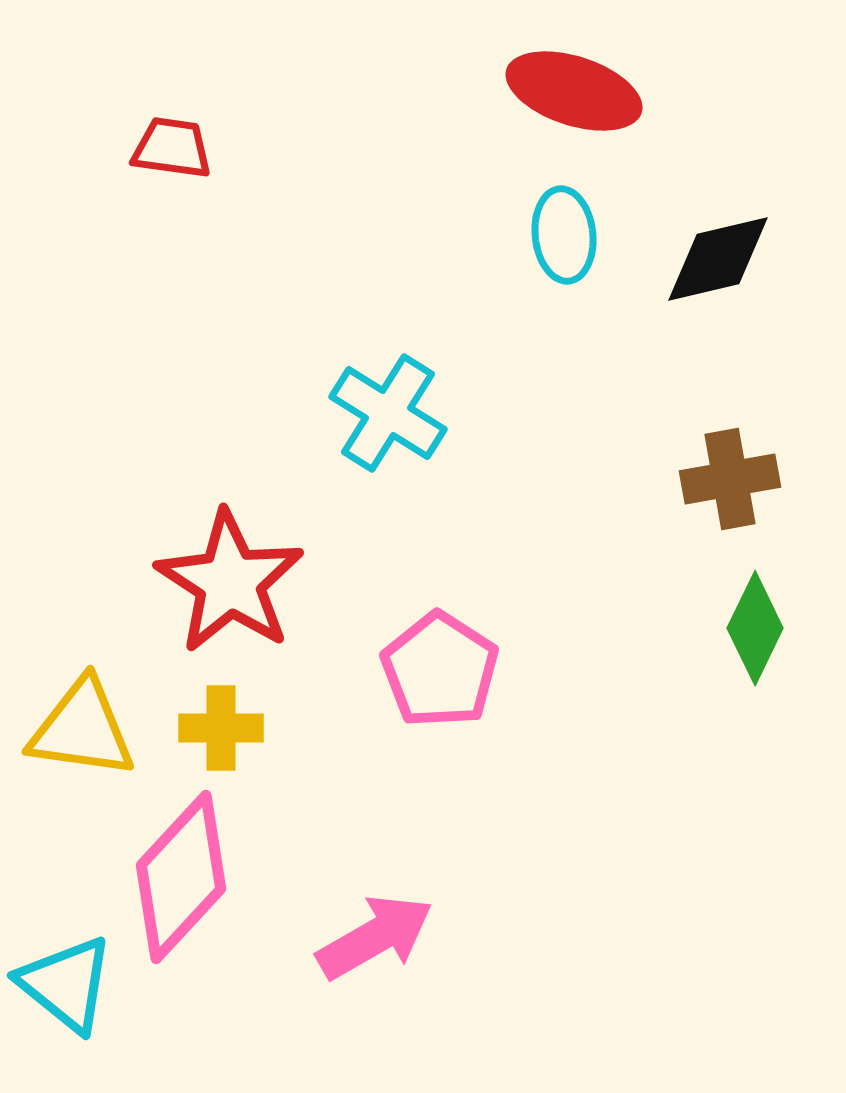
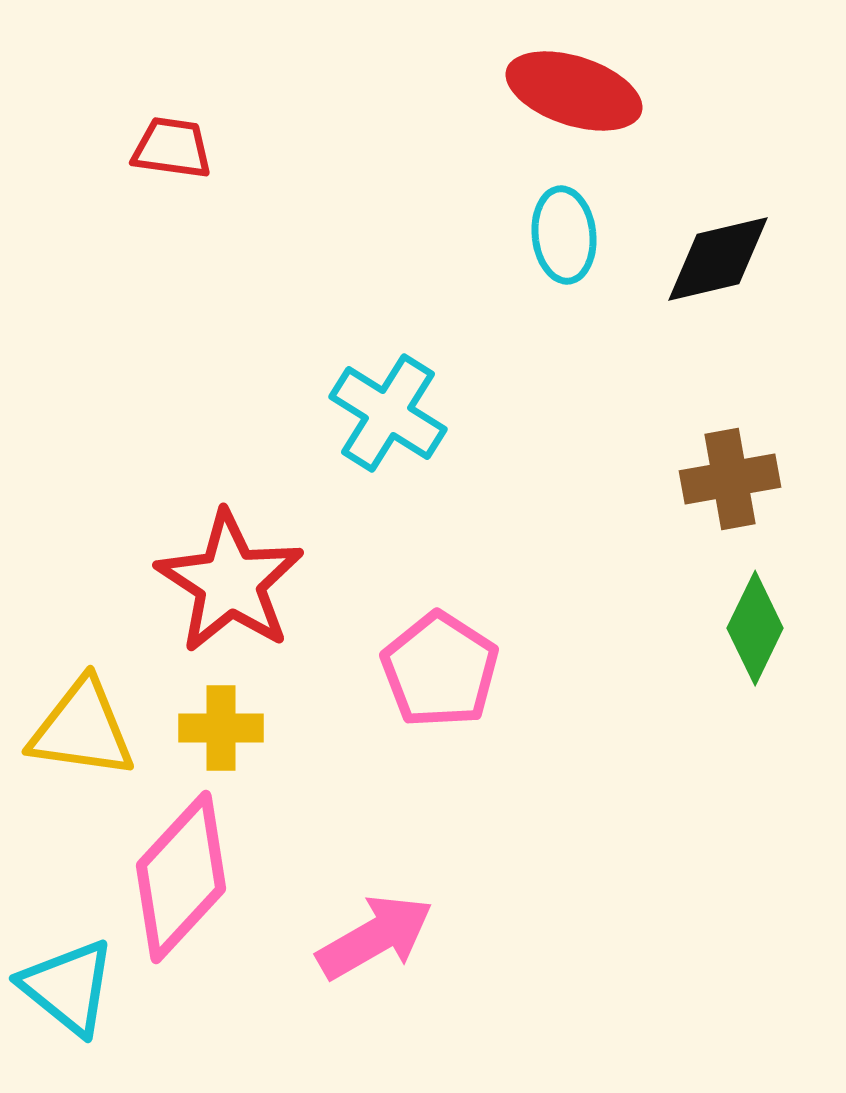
cyan triangle: moved 2 px right, 3 px down
